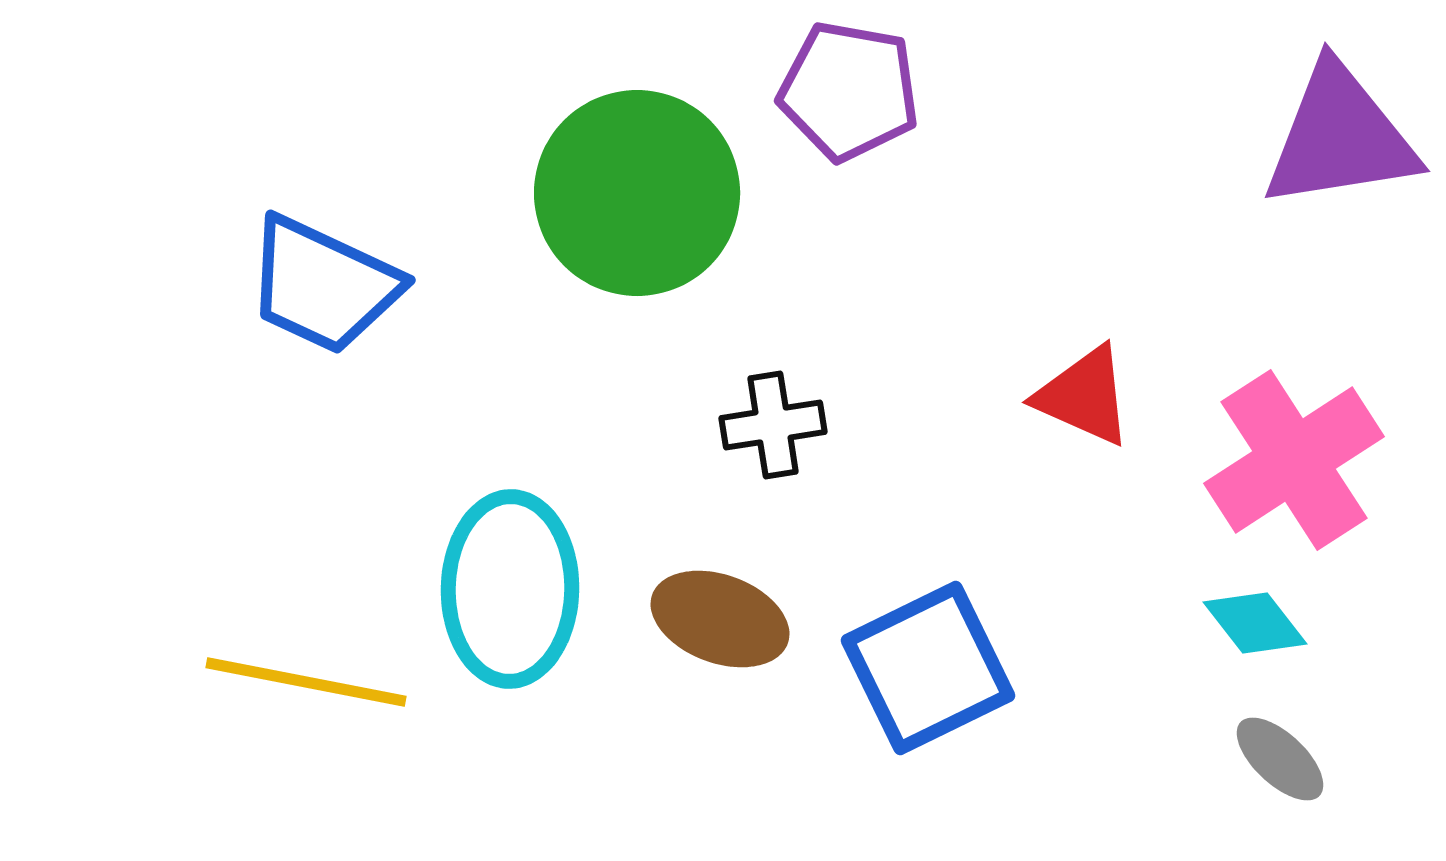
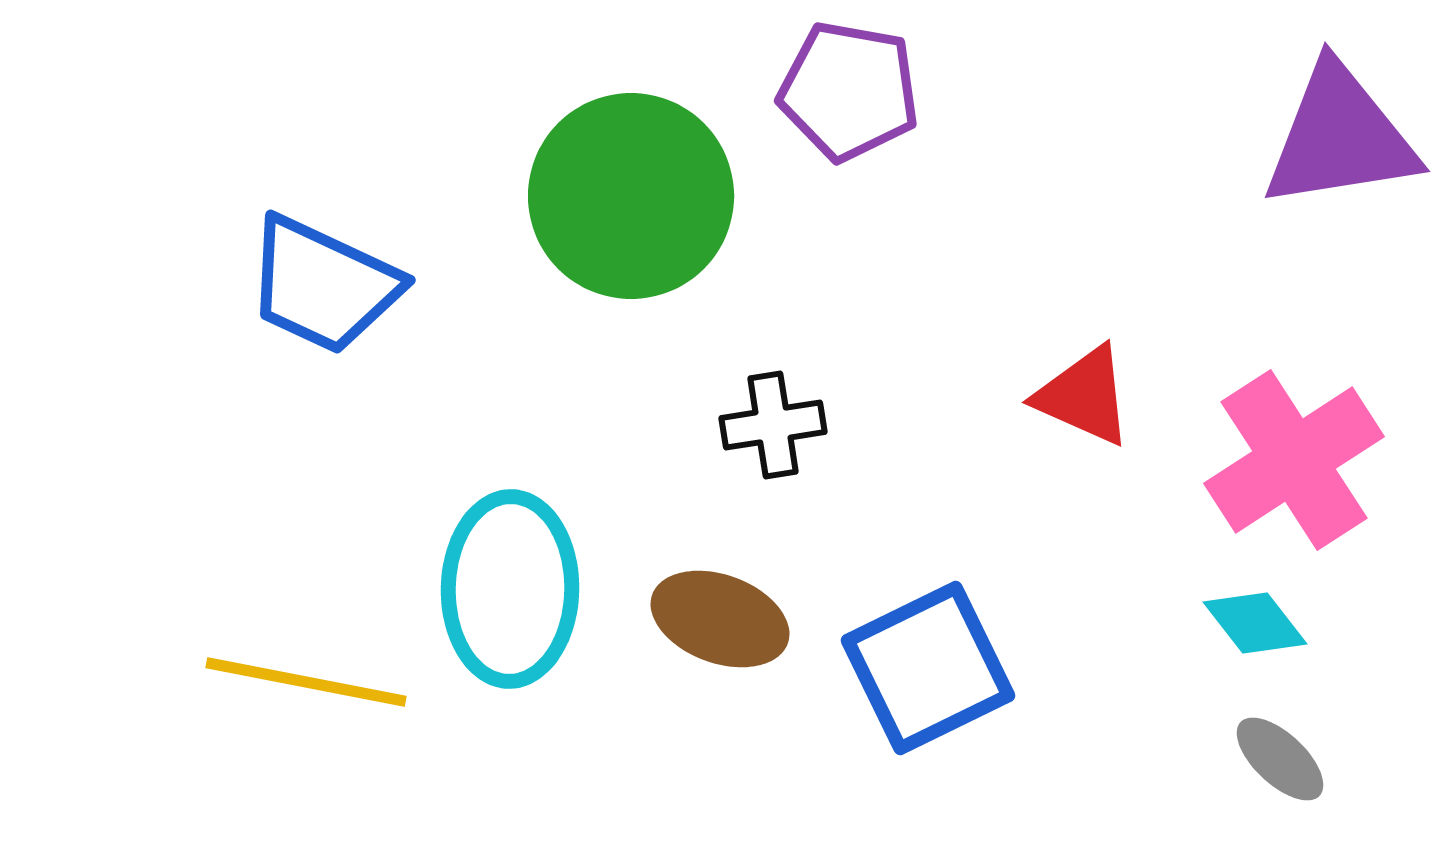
green circle: moved 6 px left, 3 px down
